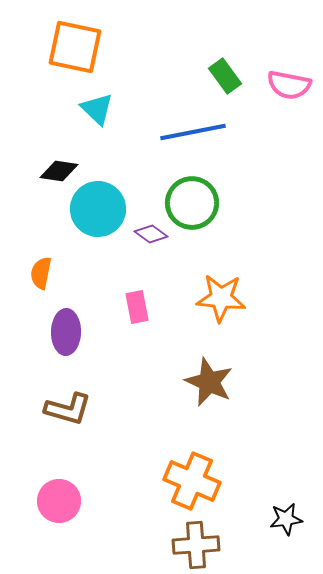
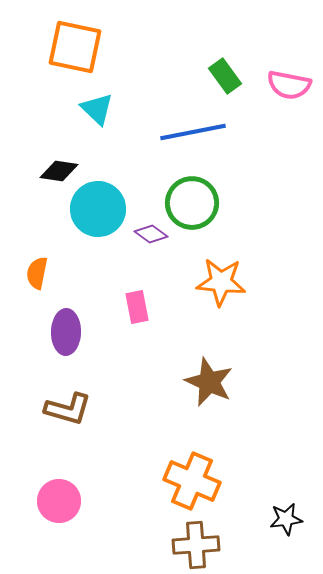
orange semicircle: moved 4 px left
orange star: moved 16 px up
